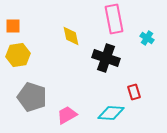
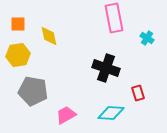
pink rectangle: moved 1 px up
orange square: moved 5 px right, 2 px up
yellow diamond: moved 22 px left
black cross: moved 10 px down
red rectangle: moved 4 px right, 1 px down
gray pentagon: moved 1 px right, 6 px up; rotated 8 degrees counterclockwise
pink trapezoid: moved 1 px left
